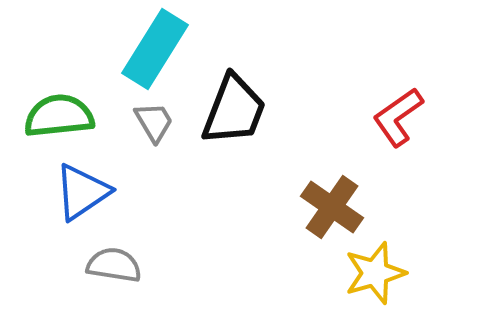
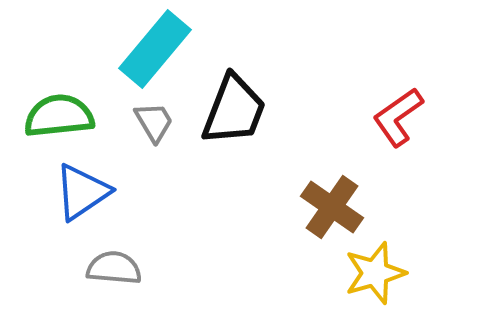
cyan rectangle: rotated 8 degrees clockwise
gray semicircle: moved 3 px down; rotated 4 degrees counterclockwise
